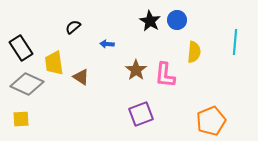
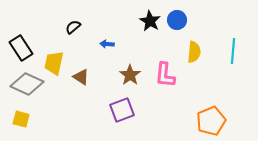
cyan line: moved 2 px left, 9 px down
yellow trapezoid: rotated 20 degrees clockwise
brown star: moved 6 px left, 5 px down
purple square: moved 19 px left, 4 px up
yellow square: rotated 18 degrees clockwise
